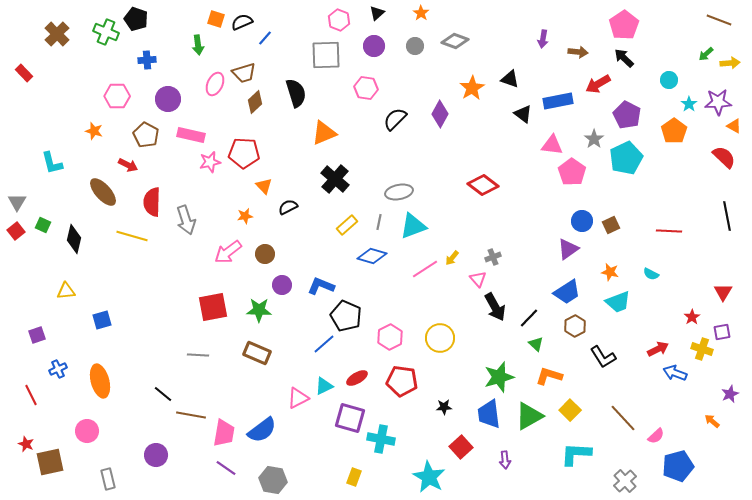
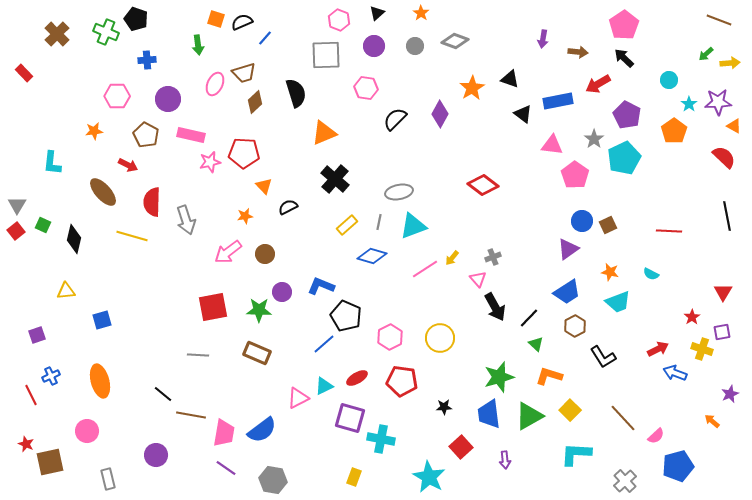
orange star at (94, 131): rotated 24 degrees counterclockwise
cyan pentagon at (626, 158): moved 2 px left
cyan L-shape at (52, 163): rotated 20 degrees clockwise
pink pentagon at (572, 172): moved 3 px right, 3 px down
gray triangle at (17, 202): moved 3 px down
brown square at (611, 225): moved 3 px left
purple circle at (282, 285): moved 7 px down
blue cross at (58, 369): moved 7 px left, 7 px down
